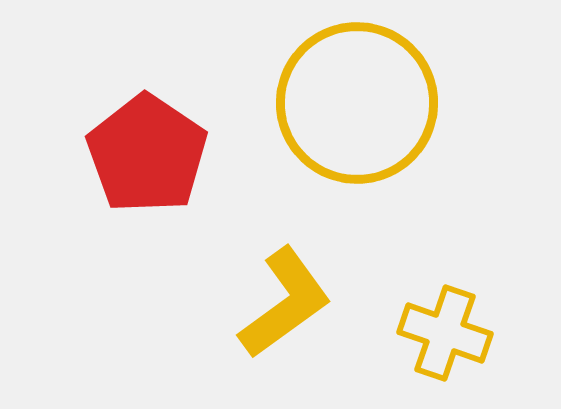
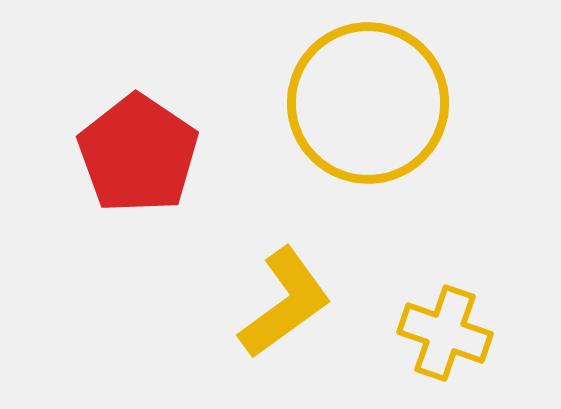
yellow circle: moved 11 px right
red pentagon: moved 9 px left
